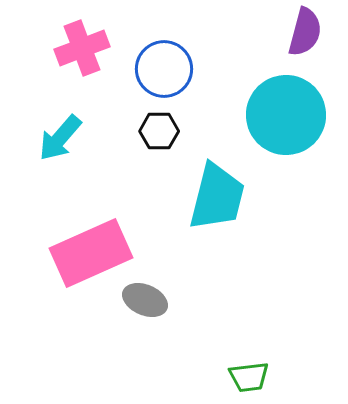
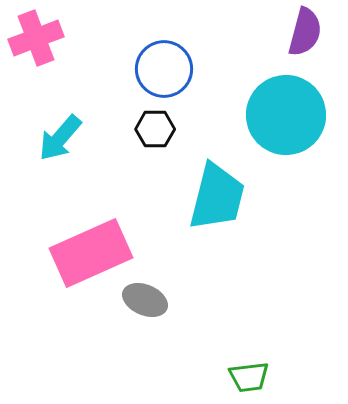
pink cross: moved 46 px left, 10 px up
black hexagon: moved 4 px left, 2 px up
